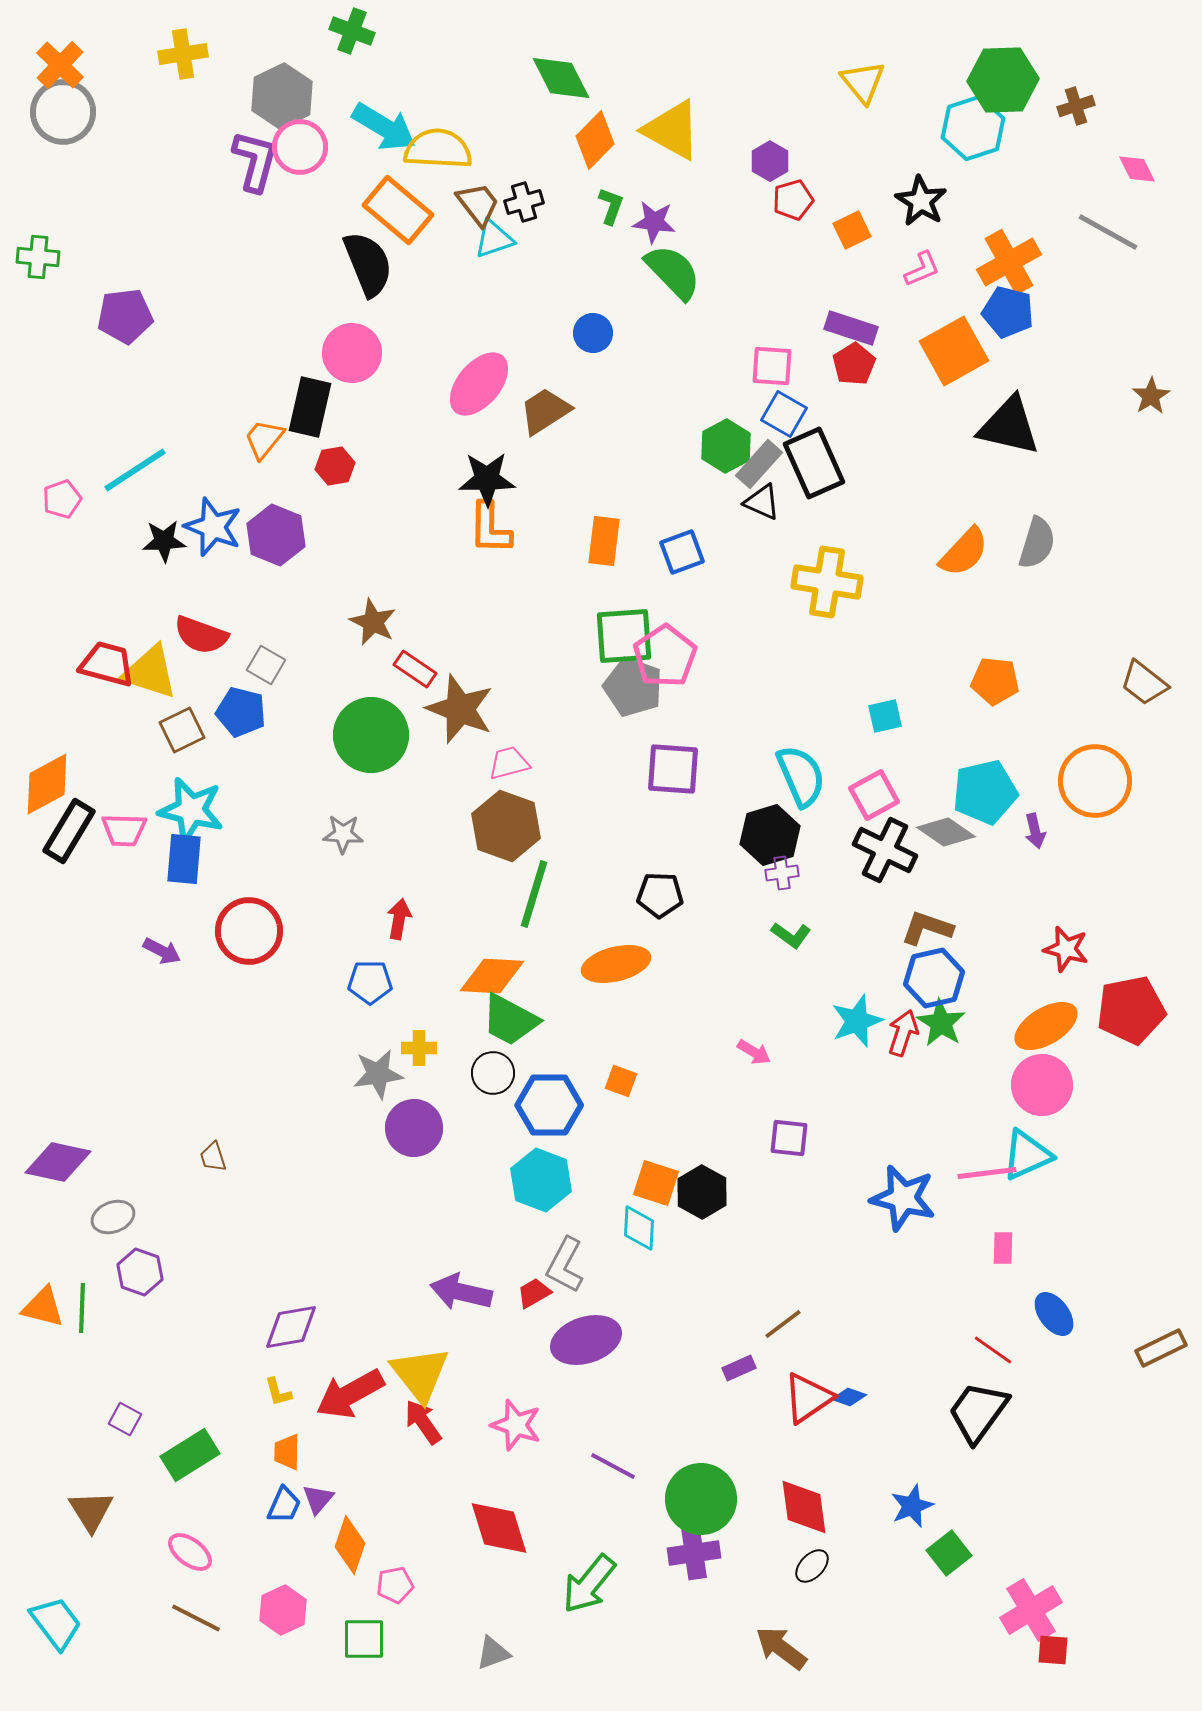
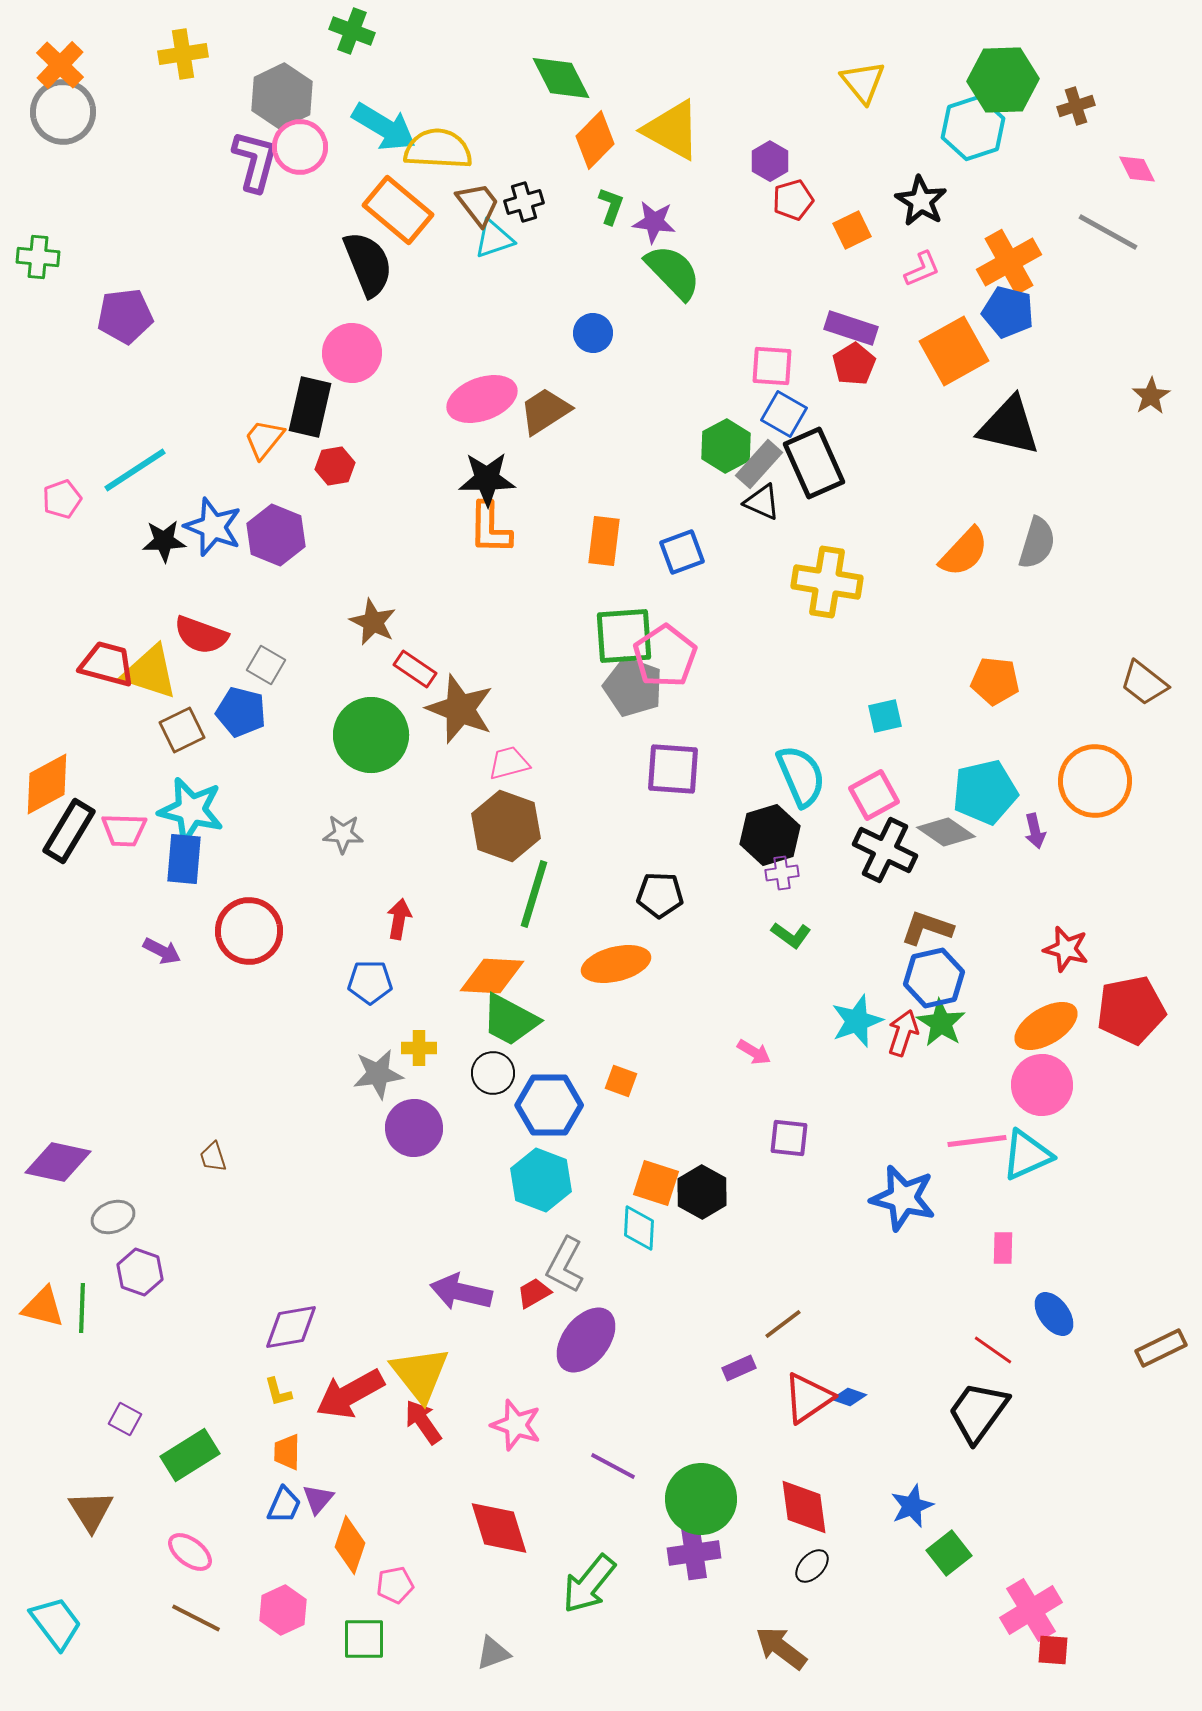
pink ellipse at (479, 384): moved 3 px right, 15 px down; rotated 30 degrees clockwise
pink line at (987, 1173): moved 10 px left, 32 px up
purple ellipse at (586, 1340): rotated 34 degrees counterclockwise
